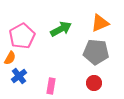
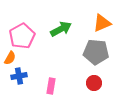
orange triangle: moved 2 px right
blue cross: rotated 28 degrees clockwise
